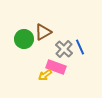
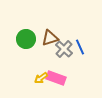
brown triangle: moved 7 px right, 6 px down; rotated 12 degrees clockwise
green circle: moved 2 px right
pink rectangle: moved 11 px down
yellow arrow: moved 4 px left, 3 px down
